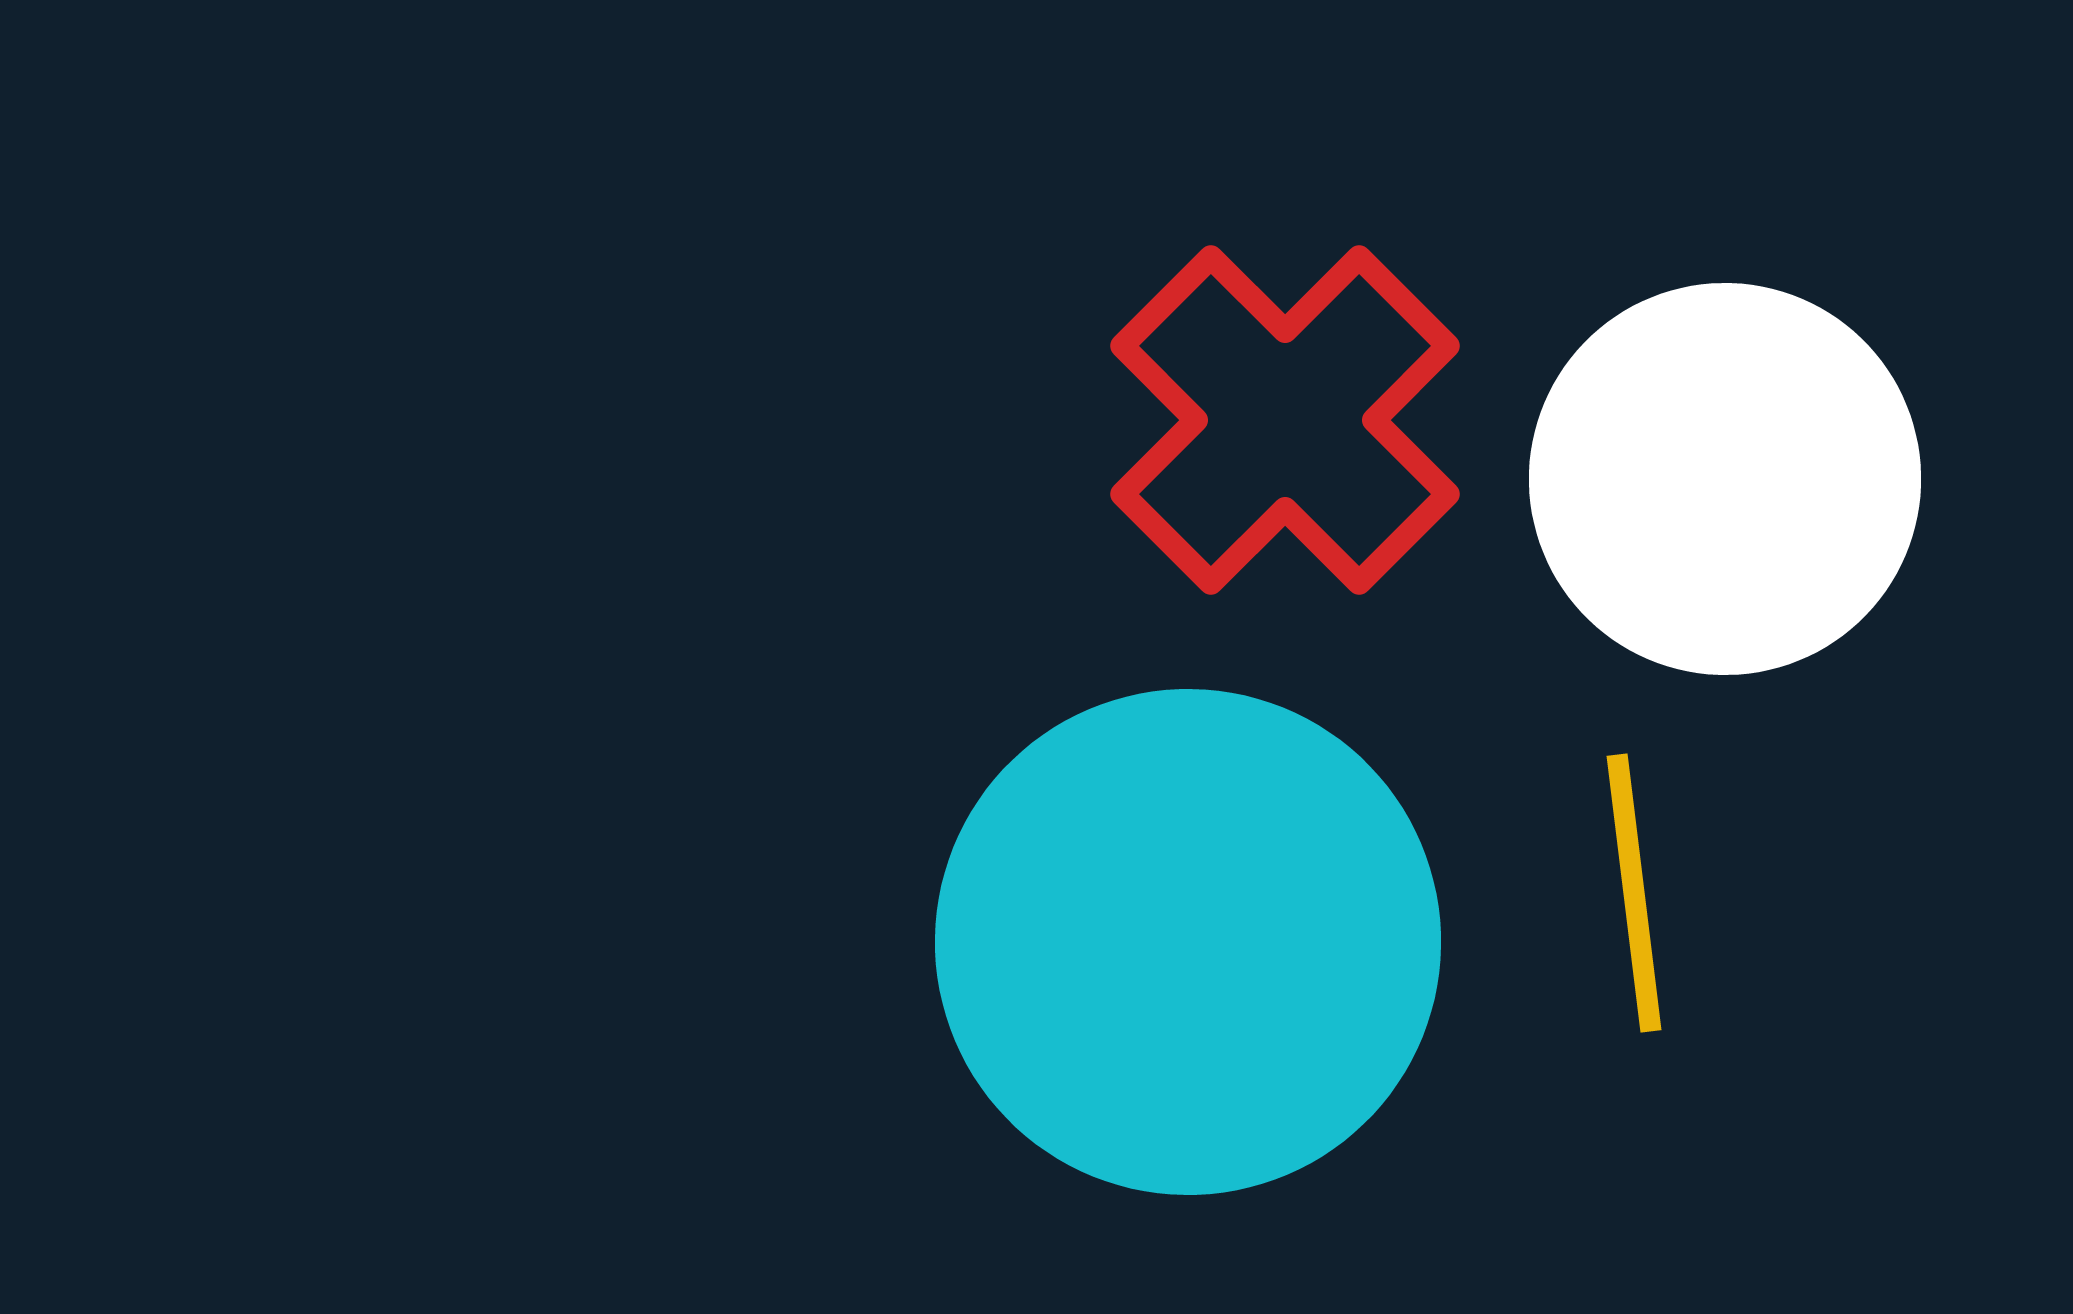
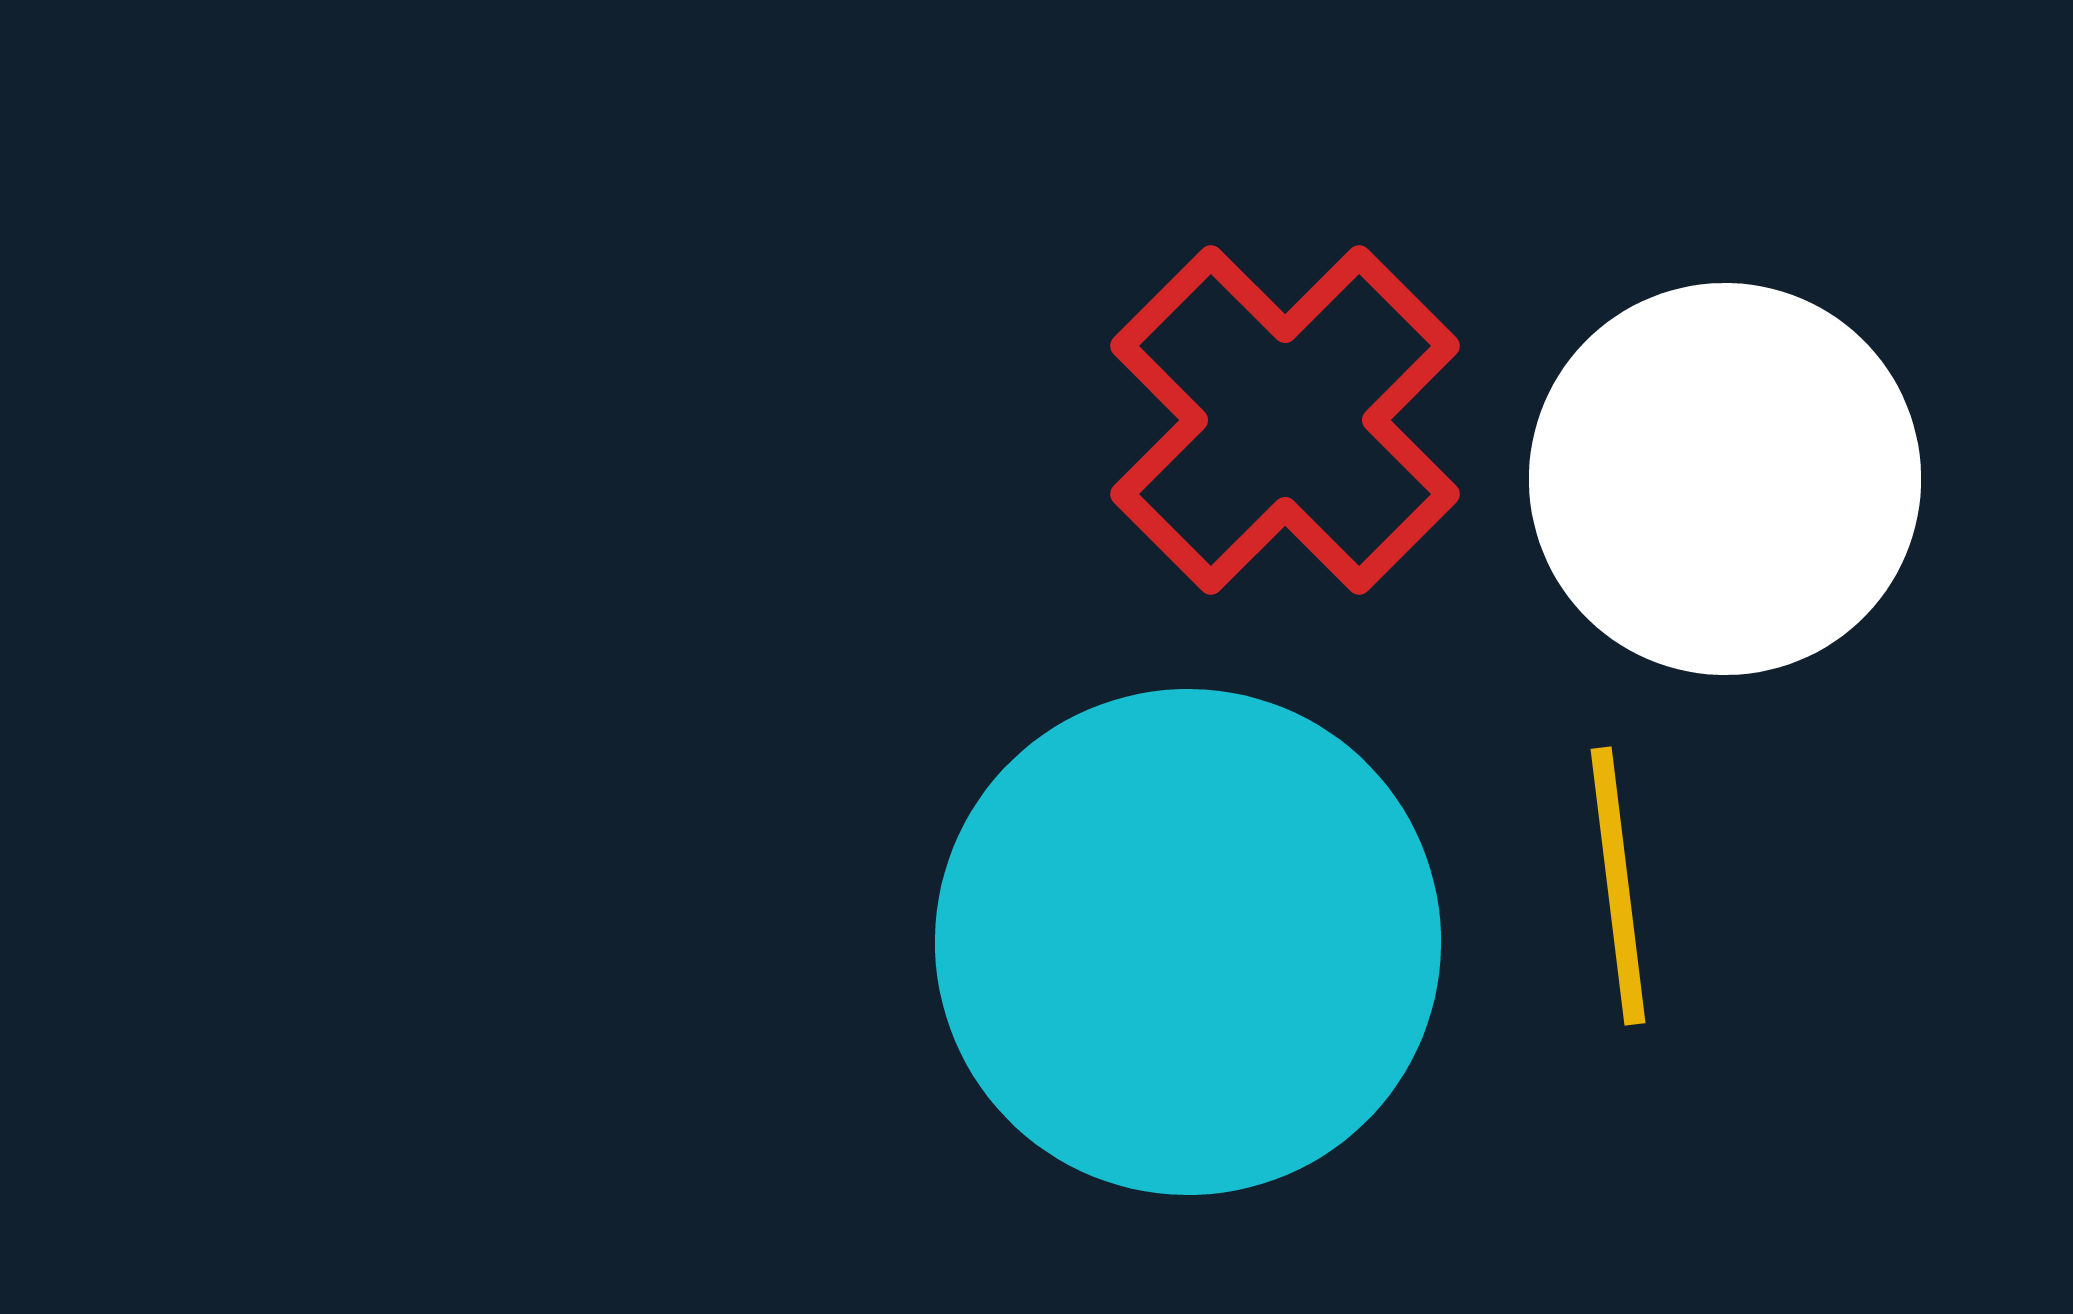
yellow line: moved 16 px left, 7 px up
